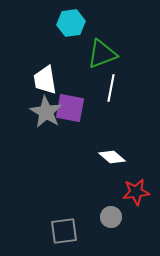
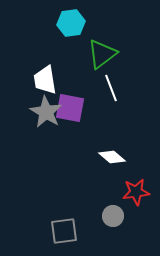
green triangle: rotated 16 degrees counterclockwise
white line: rotated 32 degrees counterclockwise
gray circle: moved 2 px right, 1 px up
